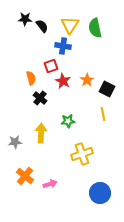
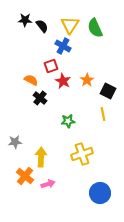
black star: moved 1 px down
green semicircle: rotated 12 degrees counterclockwise
blue cross: rotated 21 degrees clockwise
orange semicircle: moved 2 px down; rotated 48 degrees counterclockwise
black square: moved 1 px right, 2 px down
yellow arrow: moved 24 px down
pink arrow: moved 2 px left
